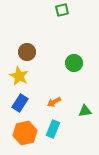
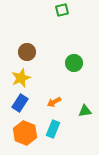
yellow star: moved 2 px right, 2 px down; rotated 24 degrees clockwise
orange hexagon: rotated 25 degrees counterclockwise
